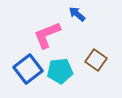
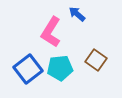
pink L-shape: moved 4 px right, 3 px up; rotated 36 degrees counterclockwise
cyan pentagon: moved 3 px up
